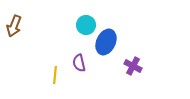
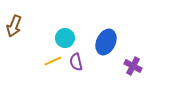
cyan circle: moved 21 px left, 13 px down
purple semicircle: moved 3 px left, 1 px up
yellow line: moved 2 px left, 14 px up; rotated 60 degrees clockwise
